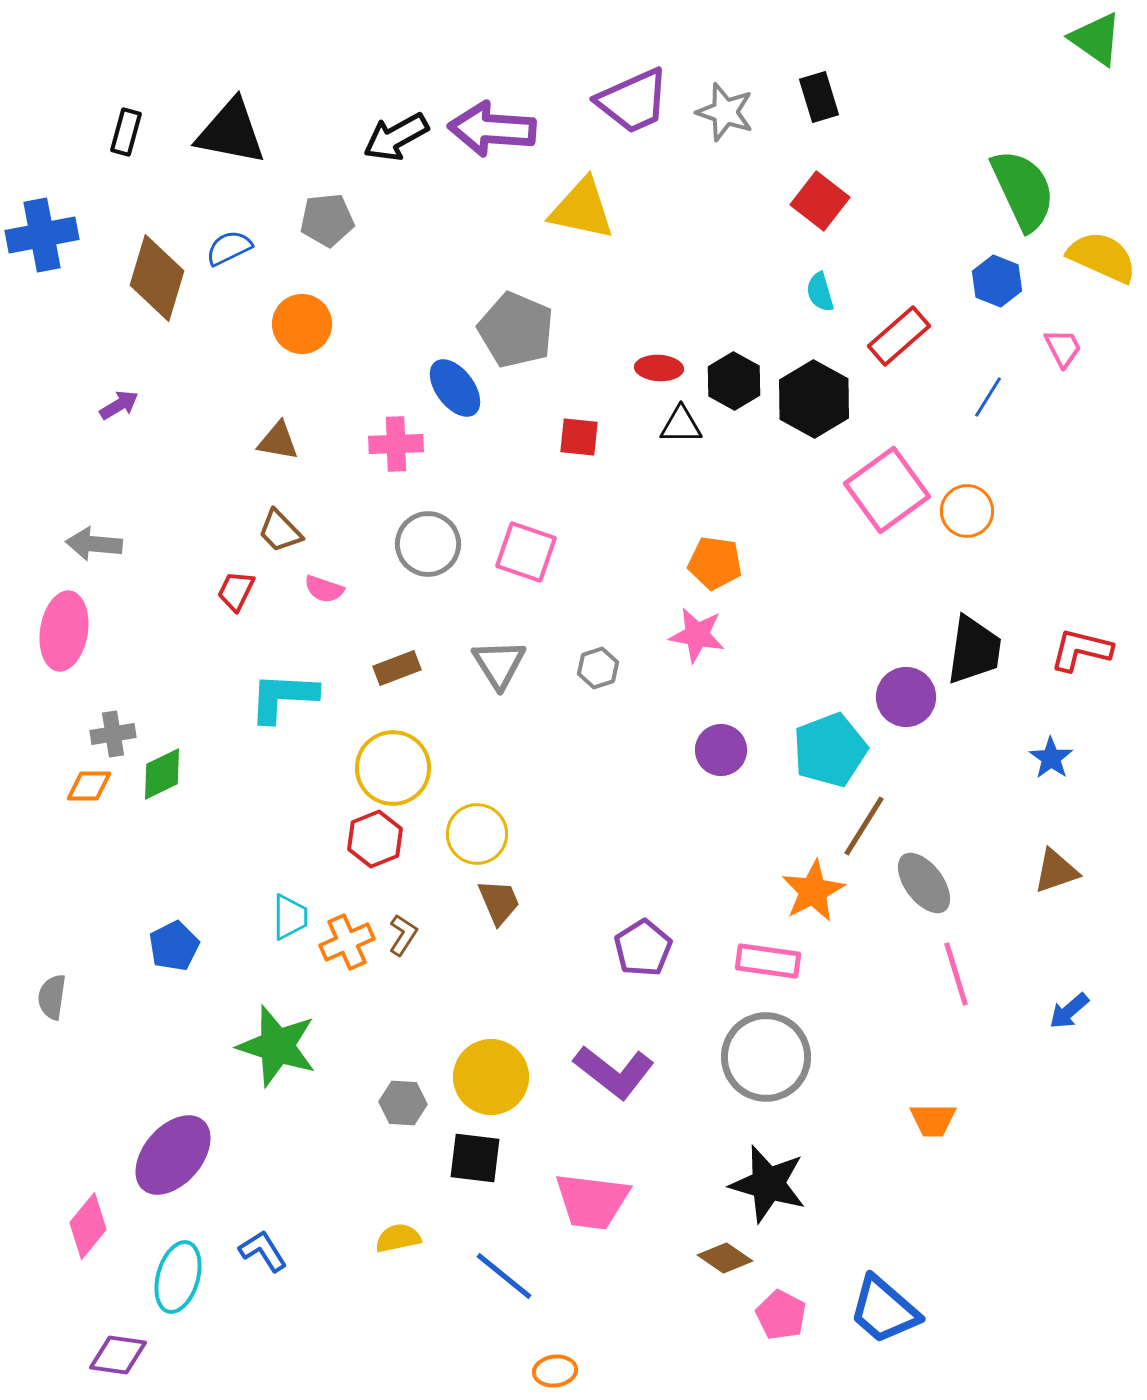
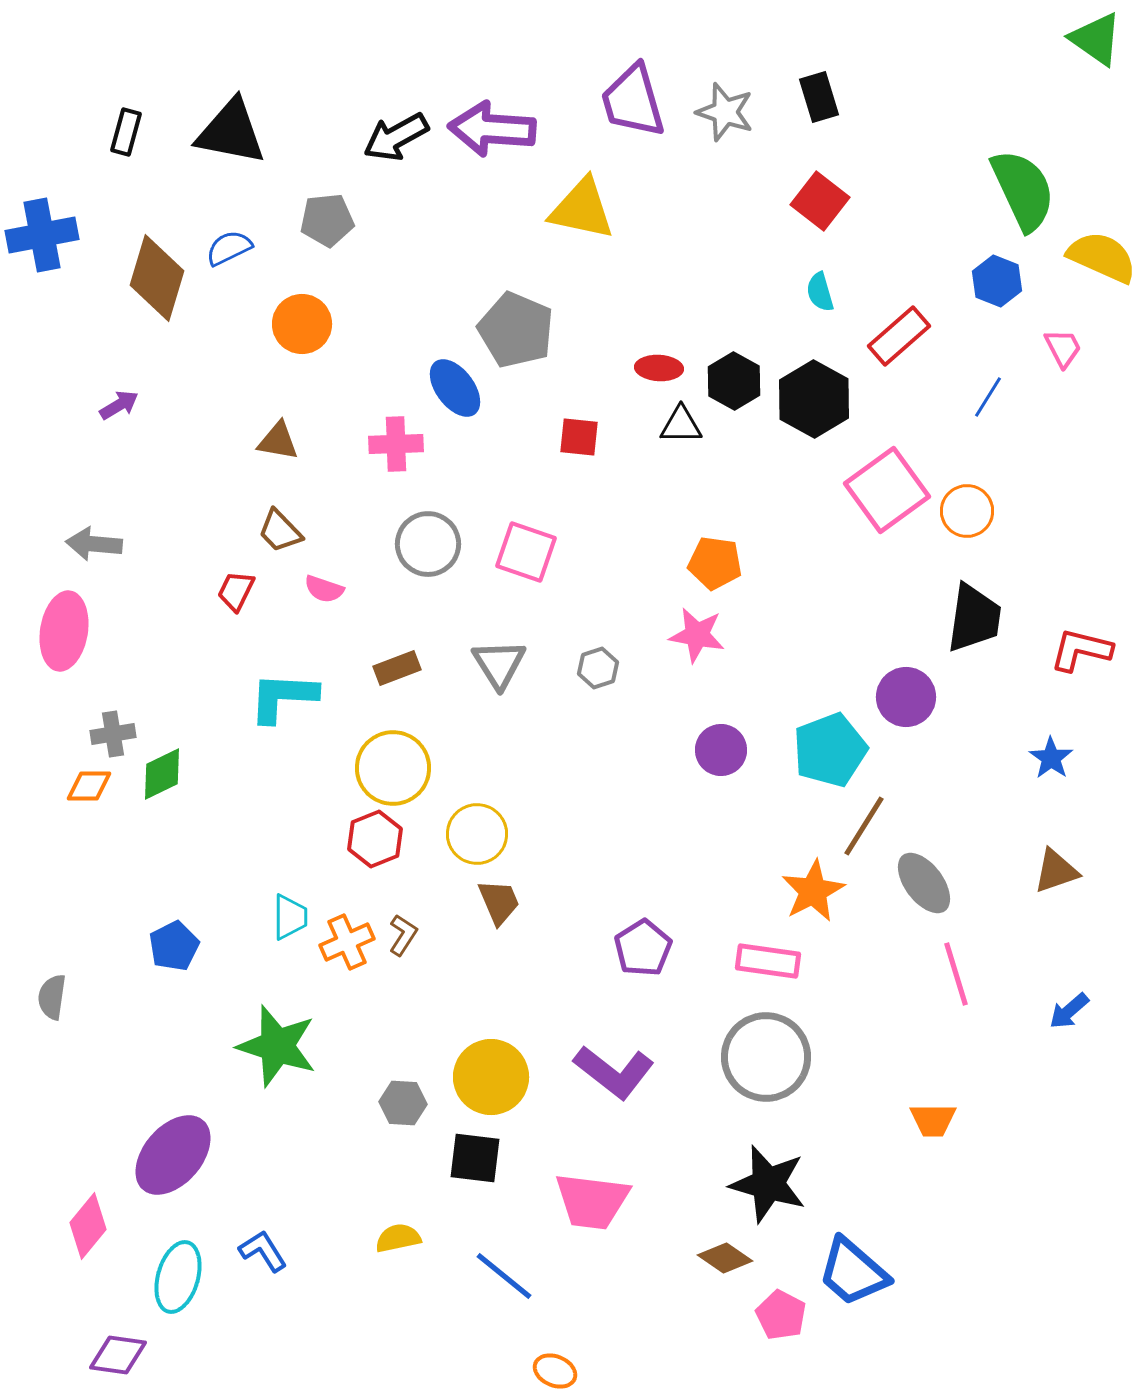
purple trapezoid at (633, 101): rotated 98 degrees clockwise
black trapezoid at (974, 650): moved 32 px up
blue trapezoid at (884, 1310): moved 31 px left, 38 px up
orange ellipse at (555, 1371): rotated 30 degrees clockwise
